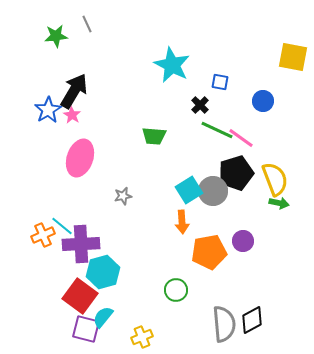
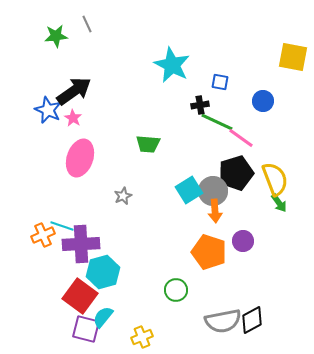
black arrow: rotated 24 degrees clockwise
black cross: rotated 36 degrees clockwise
blue star: rotated 16 degrees counterclockwise
pink star: moved 1 px right, 3 px down
green line: moved 8 px up
green trapezoid: moved 6 px left, 8 px down
gray star: rotated 12 degrees counterclockwise
green arrow: rotated 42 degrees clockwise
orange arrow: moved 33 px right, 11 px up
cyan line: rotated 20 degrees counterclockwise
orange pentagon: rotated 28 degrees clockwise
gray semicircle: moved 1 px left, 3 px up; rotated 84 degrees clockwise
